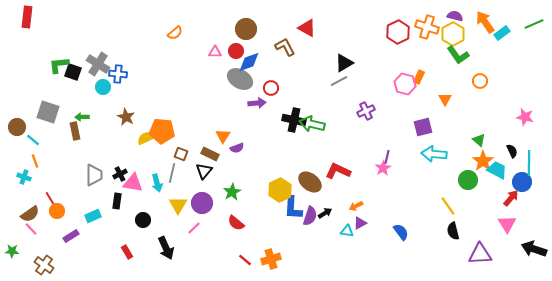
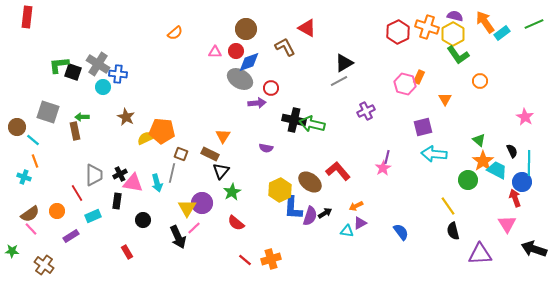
pink star at (525, 117): rotated 18 degrees clockwise
purple semicircle at (237, 148): moved 29 px right; rotated 32 degrees clockwise
black triangle at (204, 171): moved 17 px right
red L-shape at (338, 171): rotated 25 degrees clockwise
red arrow at (511, 198): moved 4 px right; rotated 60 degrees counterclockwise
red line at (51, 200): moved 26 px right, 7 px up
yellow triangle at (178, 205): moved 9 px right, 3 px down
black arrow at (166, 248): moved 12 px right, 11 px up
